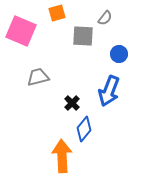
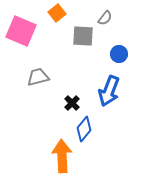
orange square: rotated 24 degrees counterclockwise
